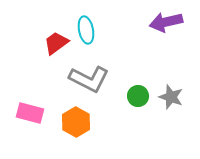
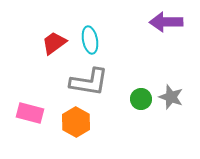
purple arrow: rotated 12 degrees clockwise
cyan ellipse: moved 4 px right, 10 px down
red trapezoid: moved 2 px left
gray L-shape: moved 3 px down; rotated 18 degrees counterclockwise
green circle: moved 3 px right, 3 px down
